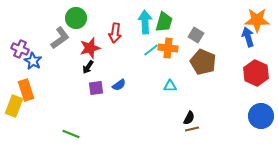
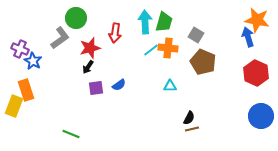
orange star: rotated 10 degrees clockwise
